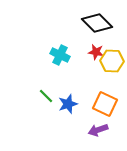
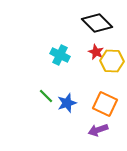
red star: rotated 14 degrees clockwise
blue star: moved 1 px left, 1 px up
